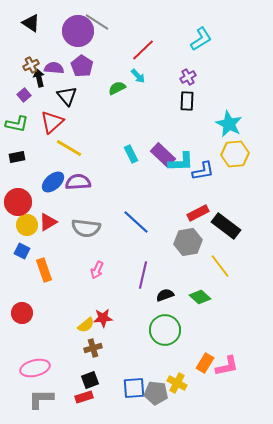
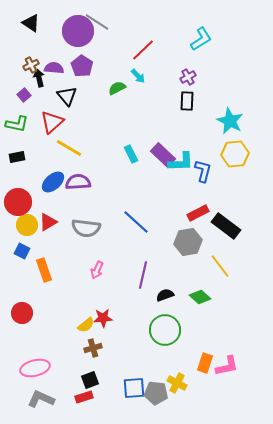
cyan star at (229, 124): moved 1 px right, 3 px up
blue L-shape at (203, 171): rotated 65 degrees counterclockwise
orange rectangle at (205, 363): rotated 12 degrees counterclockwise
gray L-shape at (41, 399): rotated 24 degrees clockwise
